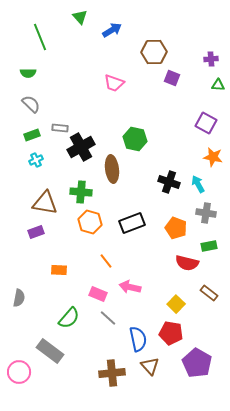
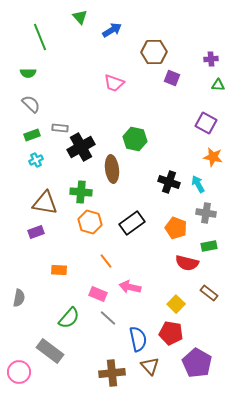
black rectangle at (132, 223): rotated 15 degrees counterclockwise
